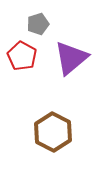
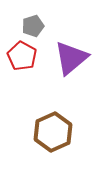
gray pentagon: moved 5 px left, 2 px down
brown hexagon: rotated 9 degrees clockwise
